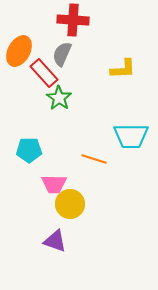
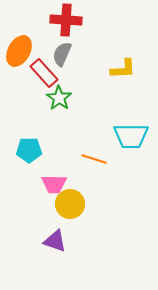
red cross: moved 7 px left
